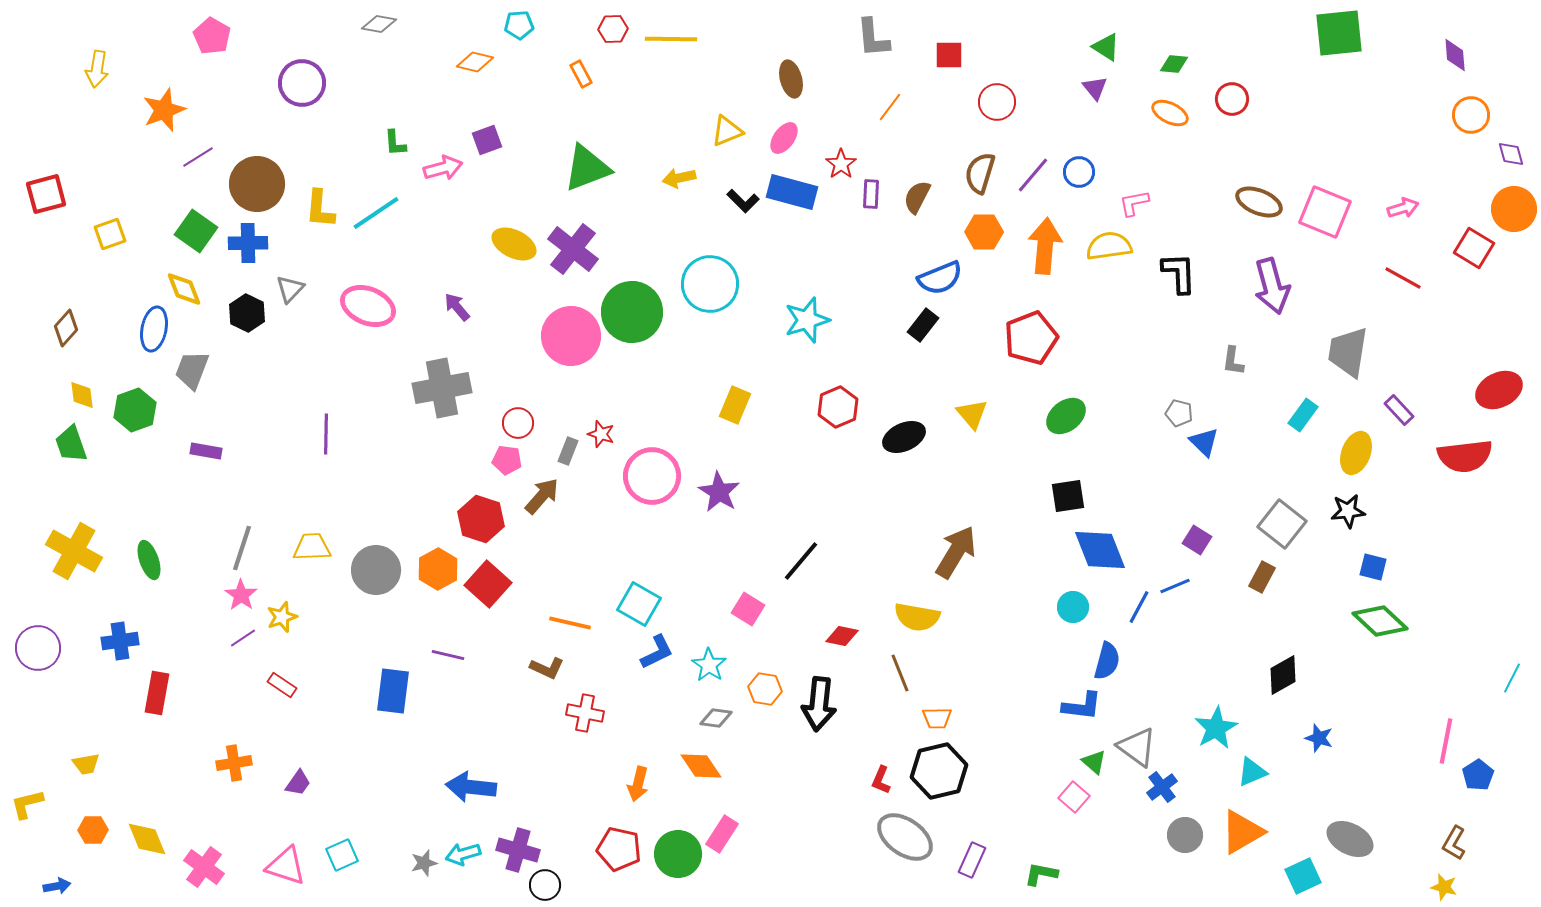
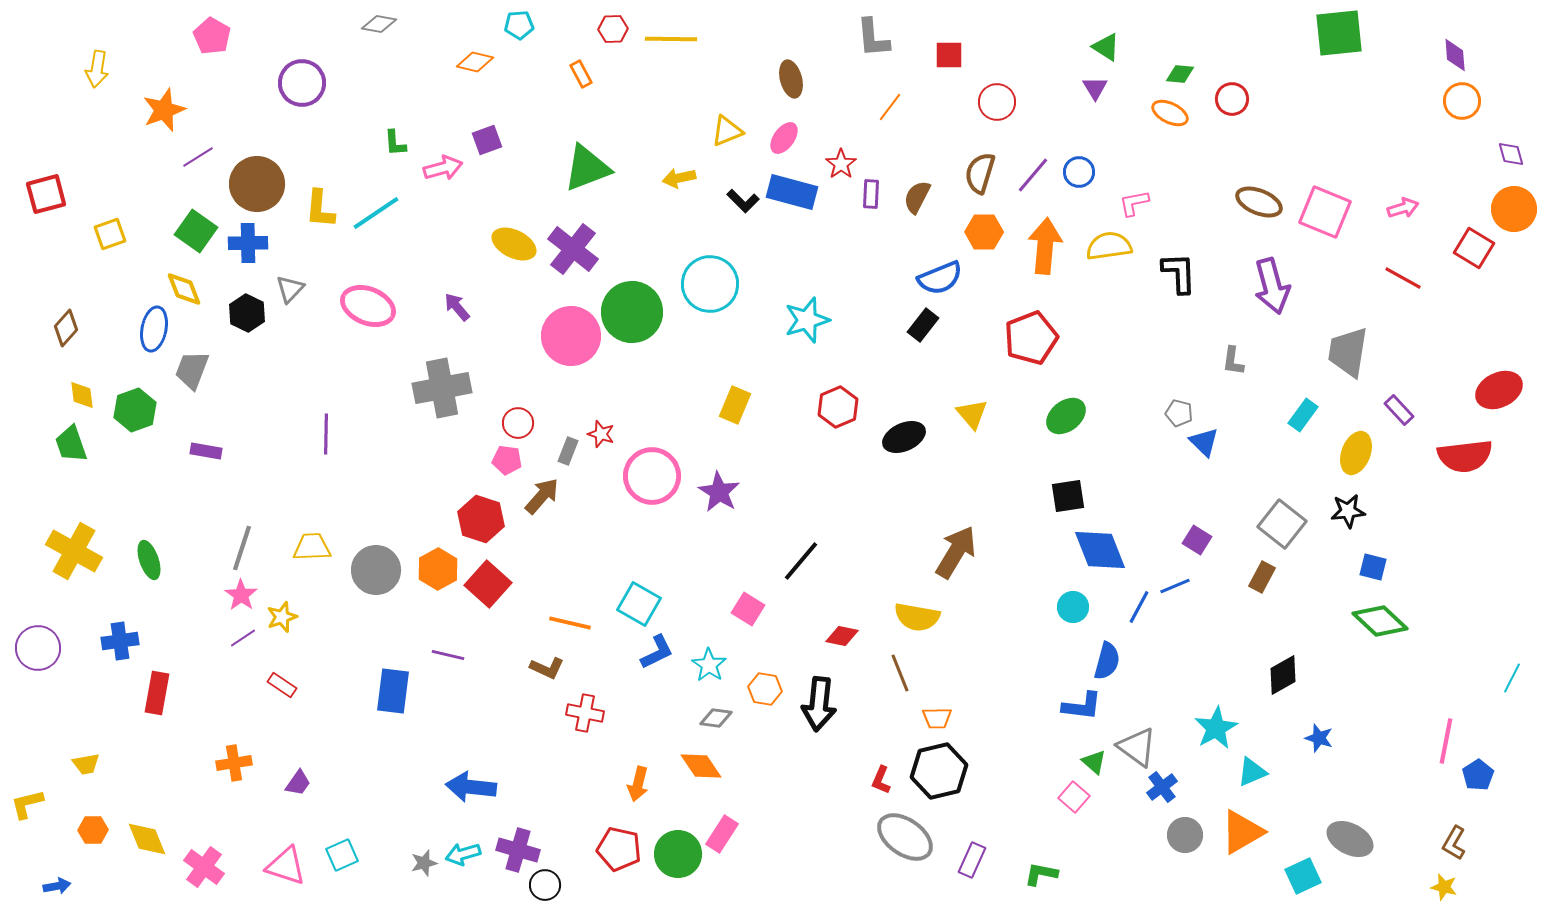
green diamond at (1174, 64): moved 6 px right, 10 px down
purple triangle at (1095, 88): rotated 8 degrees clockwise
orange circle at (1471, 115): moved 9 px left, 14 px up
